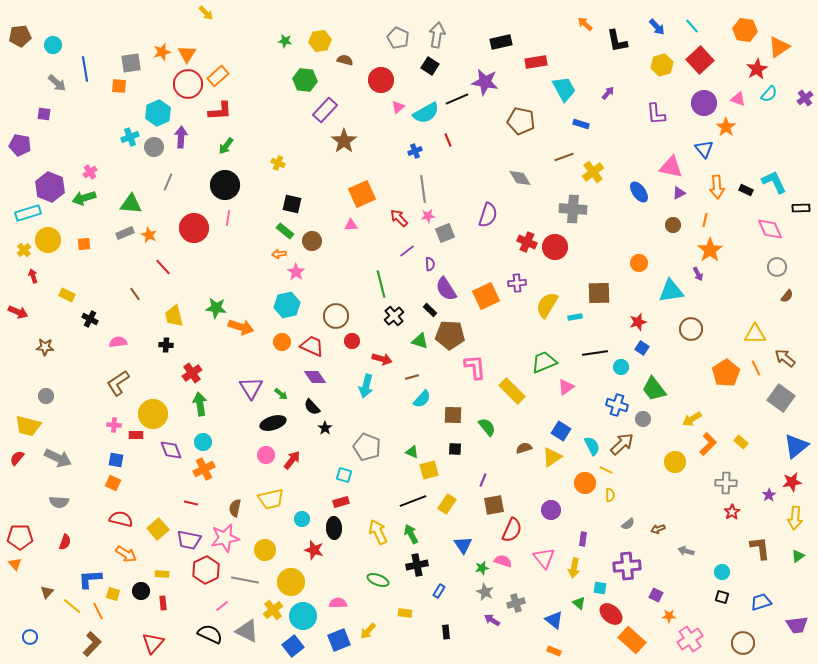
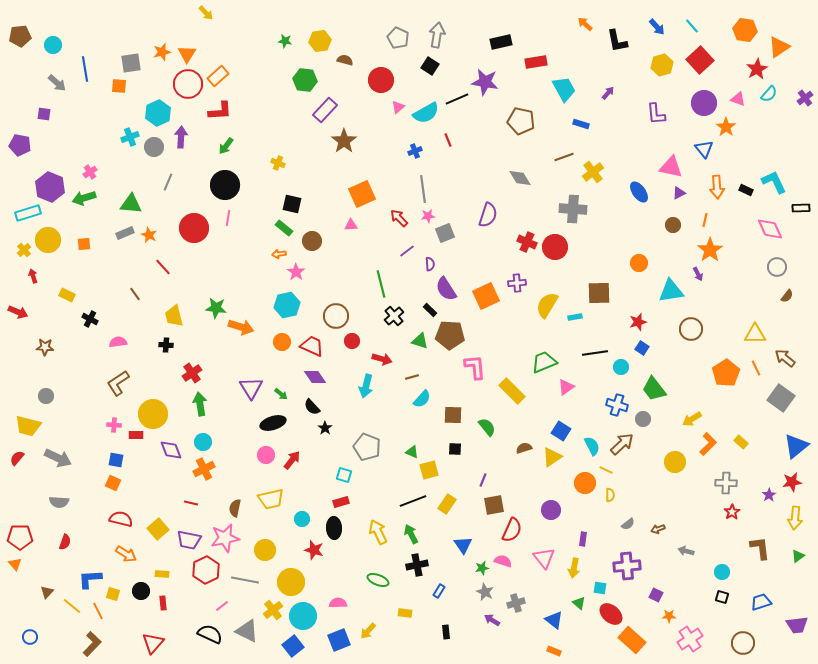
green rectangle at (285, 231): moved 1 px left, 3 px up
